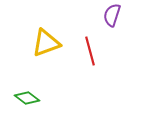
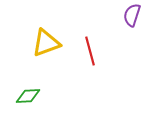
purple semicircle: moved 20 px right
green diamond: moved 1 px right, 2 px up; rotated 40 degrees counterclockwise
